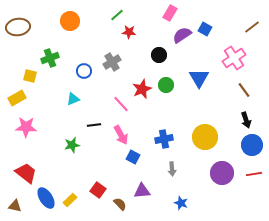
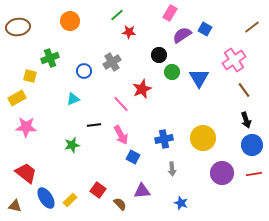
pink cross at (234, 58): moved 2 px down
green circle at (166, 85): moved 6 px right, 13 px up
yellow circle at (205, 137): moved 2 px left, 1 px down
